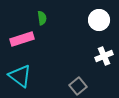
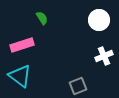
green semicircle: rotated 24 degrees counterclockwise
pink rectangle: moved 6 px down
gray square: rotated 18 degrees clockwise
